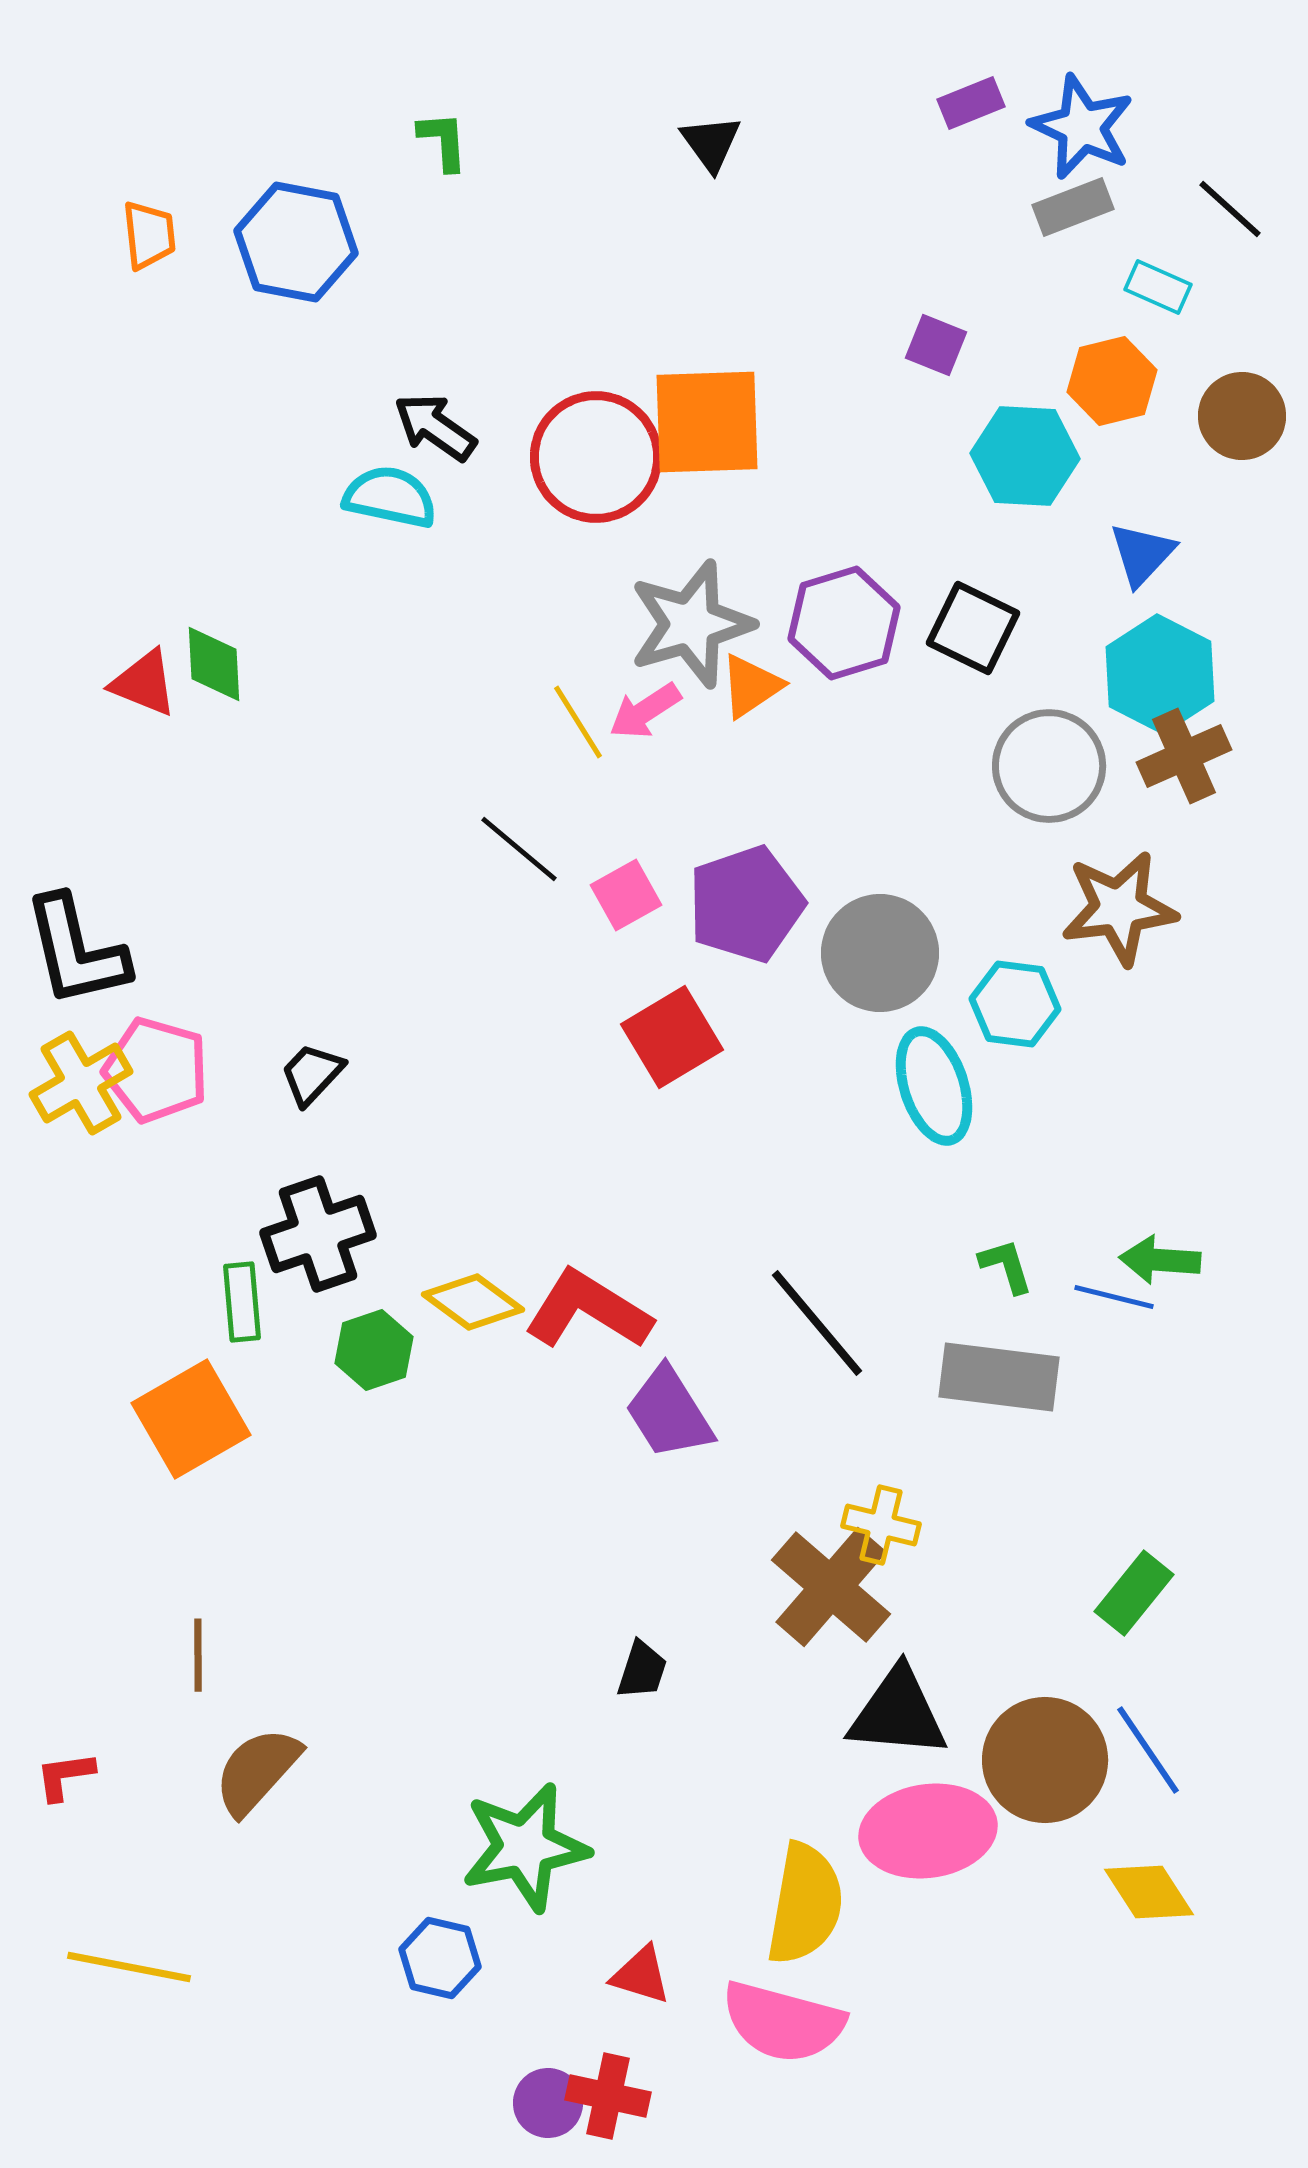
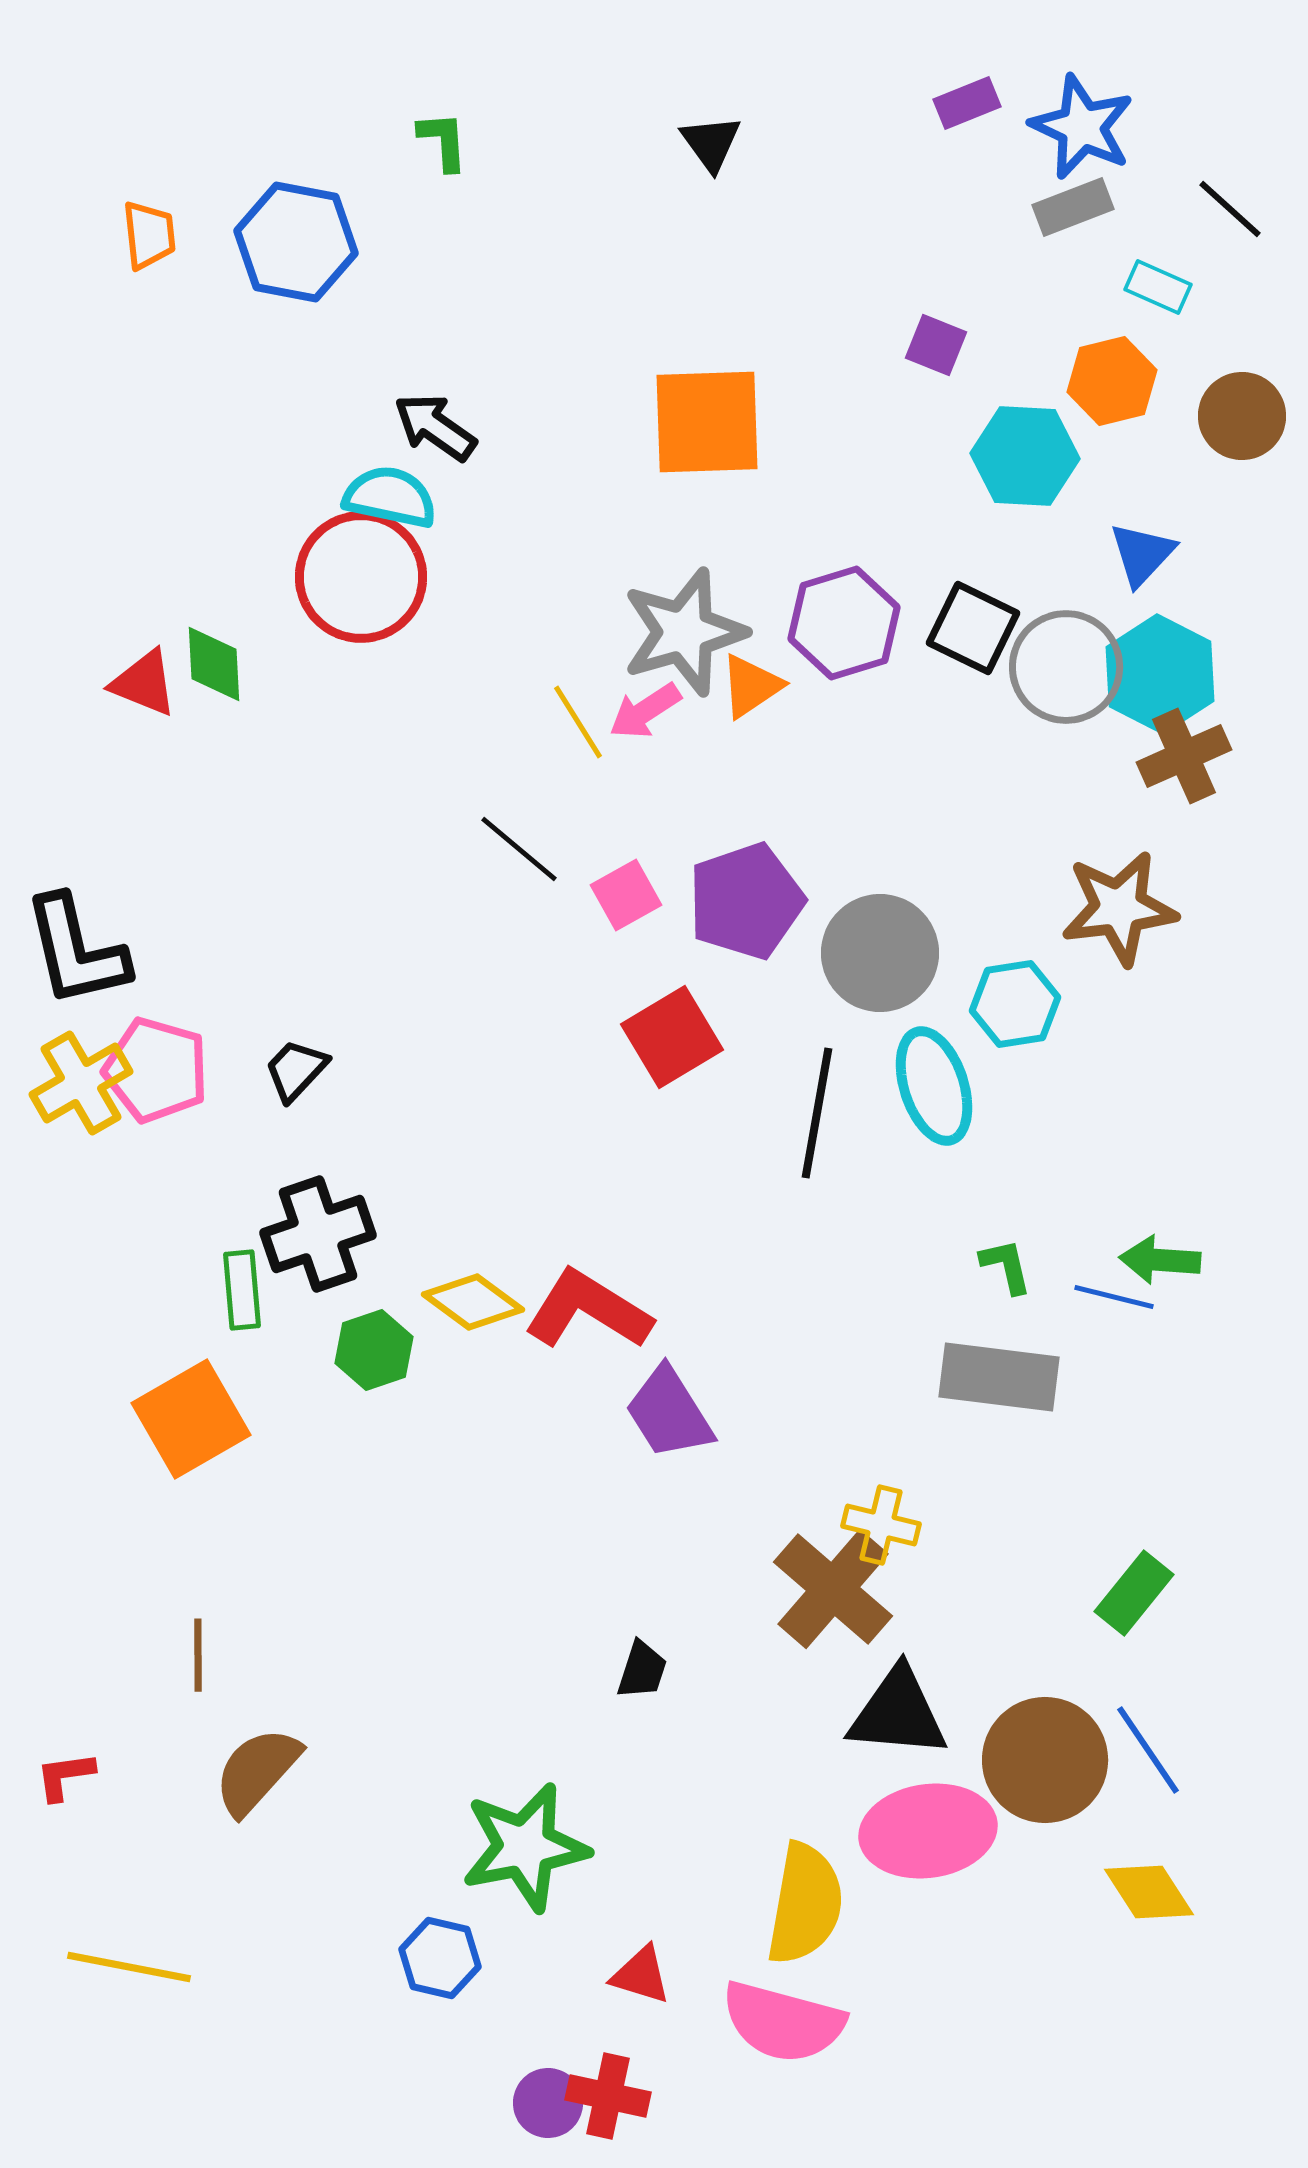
purple rectangle at (971, 103): moved 4 px left
red circle at (596, 457): moved 235 px left, 120 px down
gray star at (691, 624): moved 7 px left, 8 px down
gray circle at (1049, 766): moved 17 px right, 99 px up
purple pentagon at (746, 904): moved 3 px up
cyan hexagon at (1015, 1004): rotated 16 degrees counterclockwise
black trapezoid at (312, 1074): moved 16 px left, 4 px up
green L-shape at (1006, 1266): rotated 4 degrees clockwise
green rectangle at (242, 1302): moved 12 px up
black line at (817, 1323): moved 210 px up; rotated 50 degrees clockwise
brown cross at (831, 1587): moved 2 px right, 2 px down
